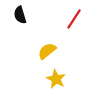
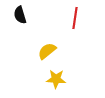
red line: moved 1 px right, 1 px up; rotated 25 degrees counterclockwise
yellow star: rotated 24 degrees counterclockwise
